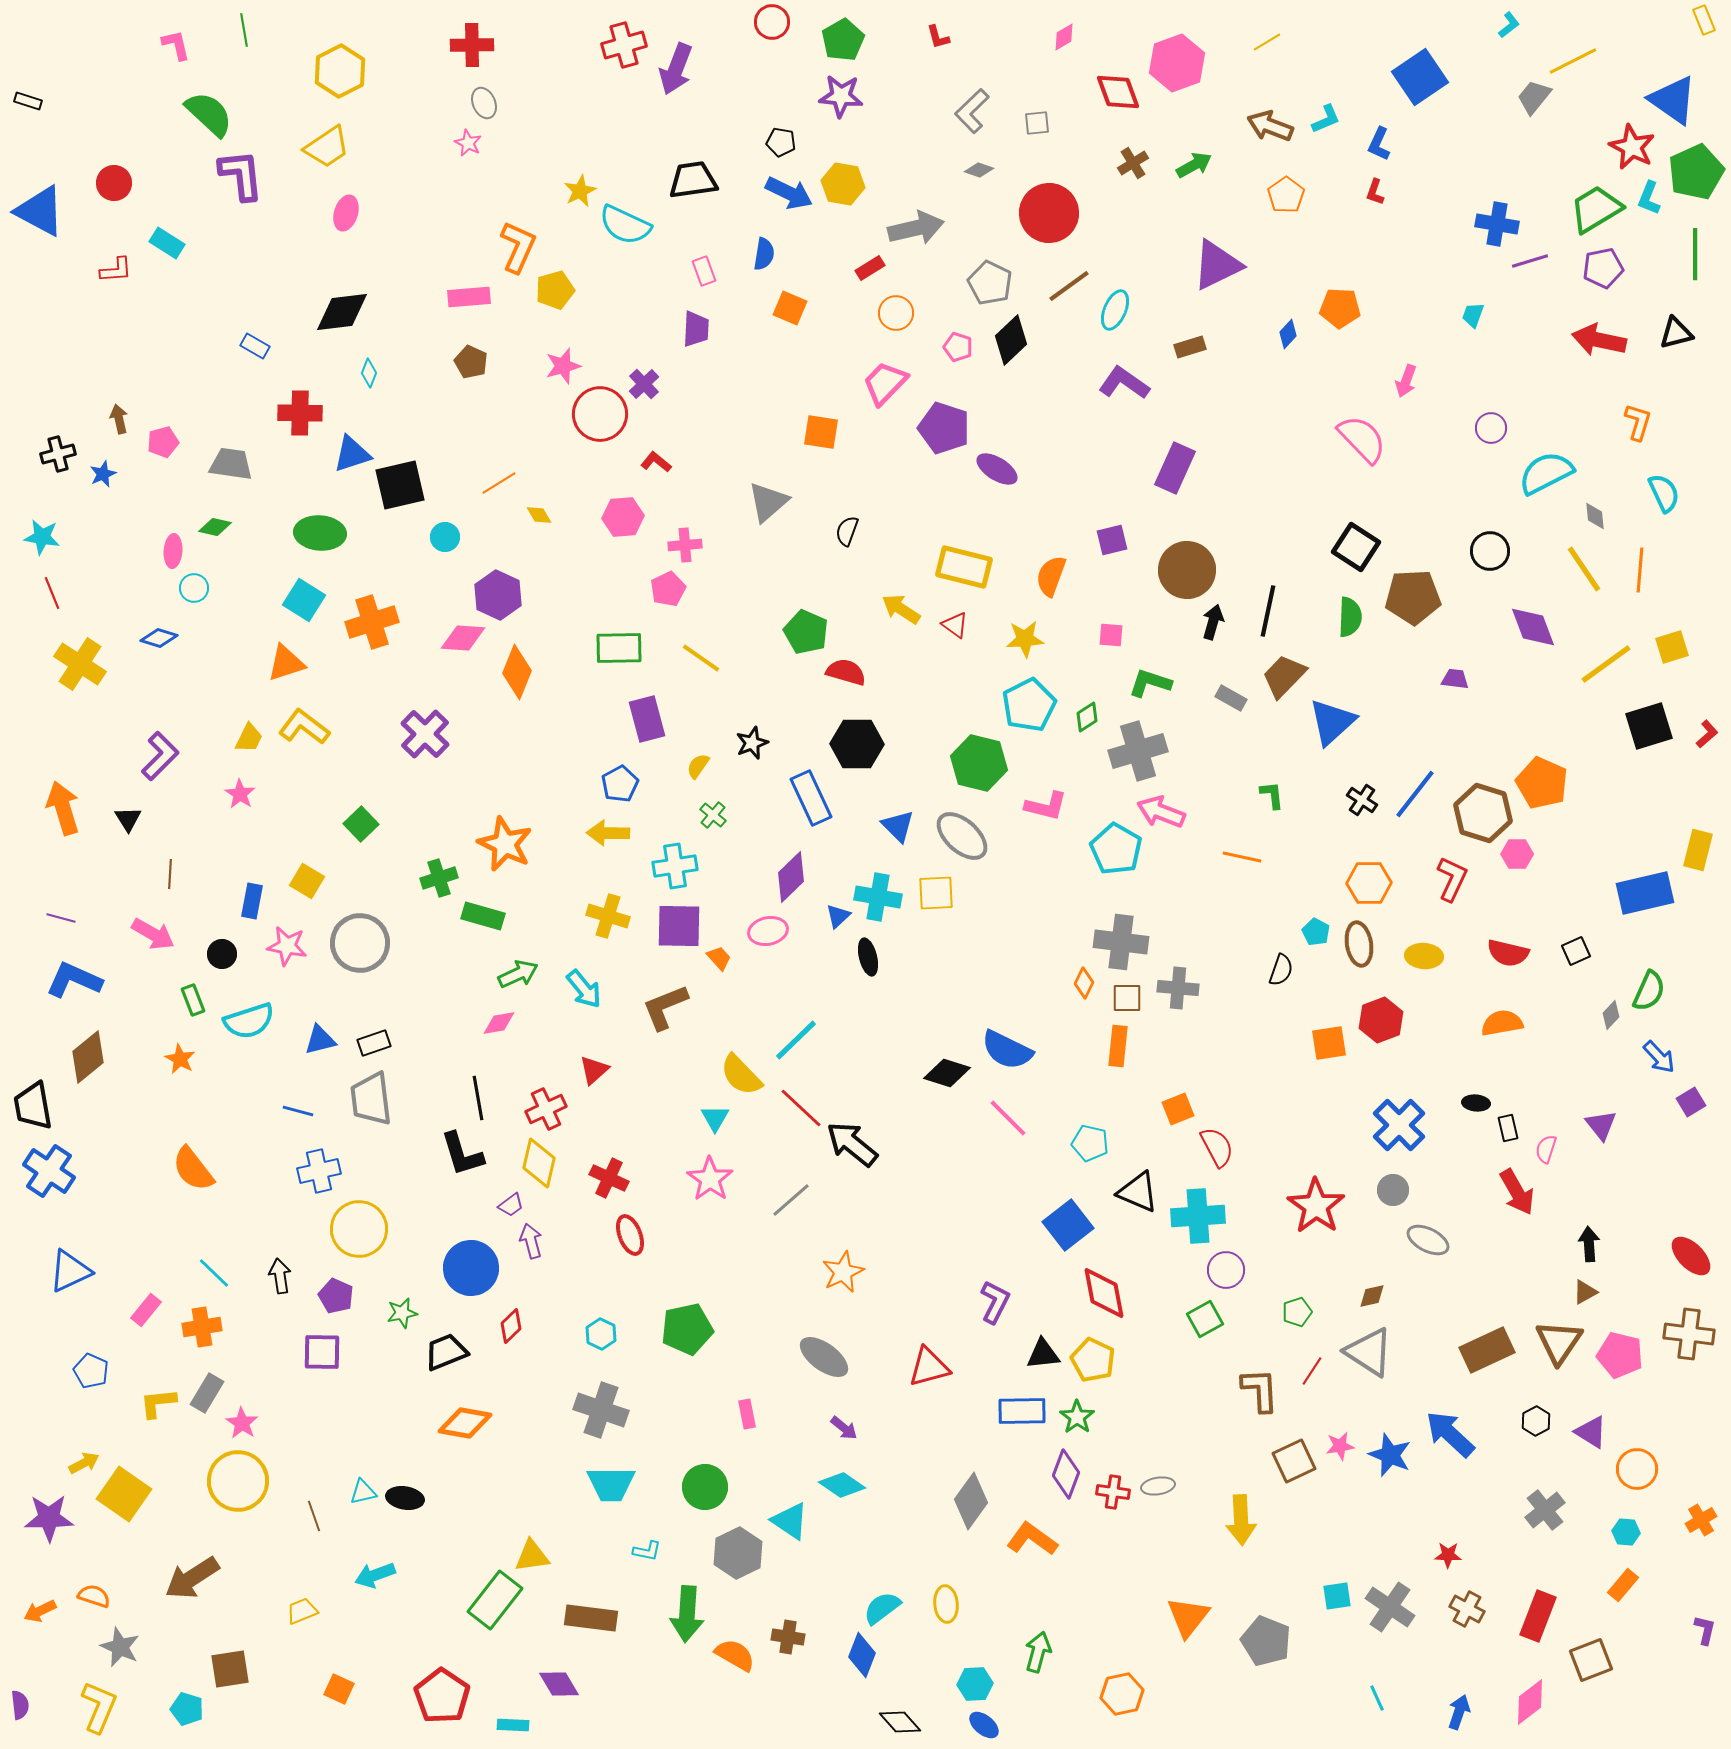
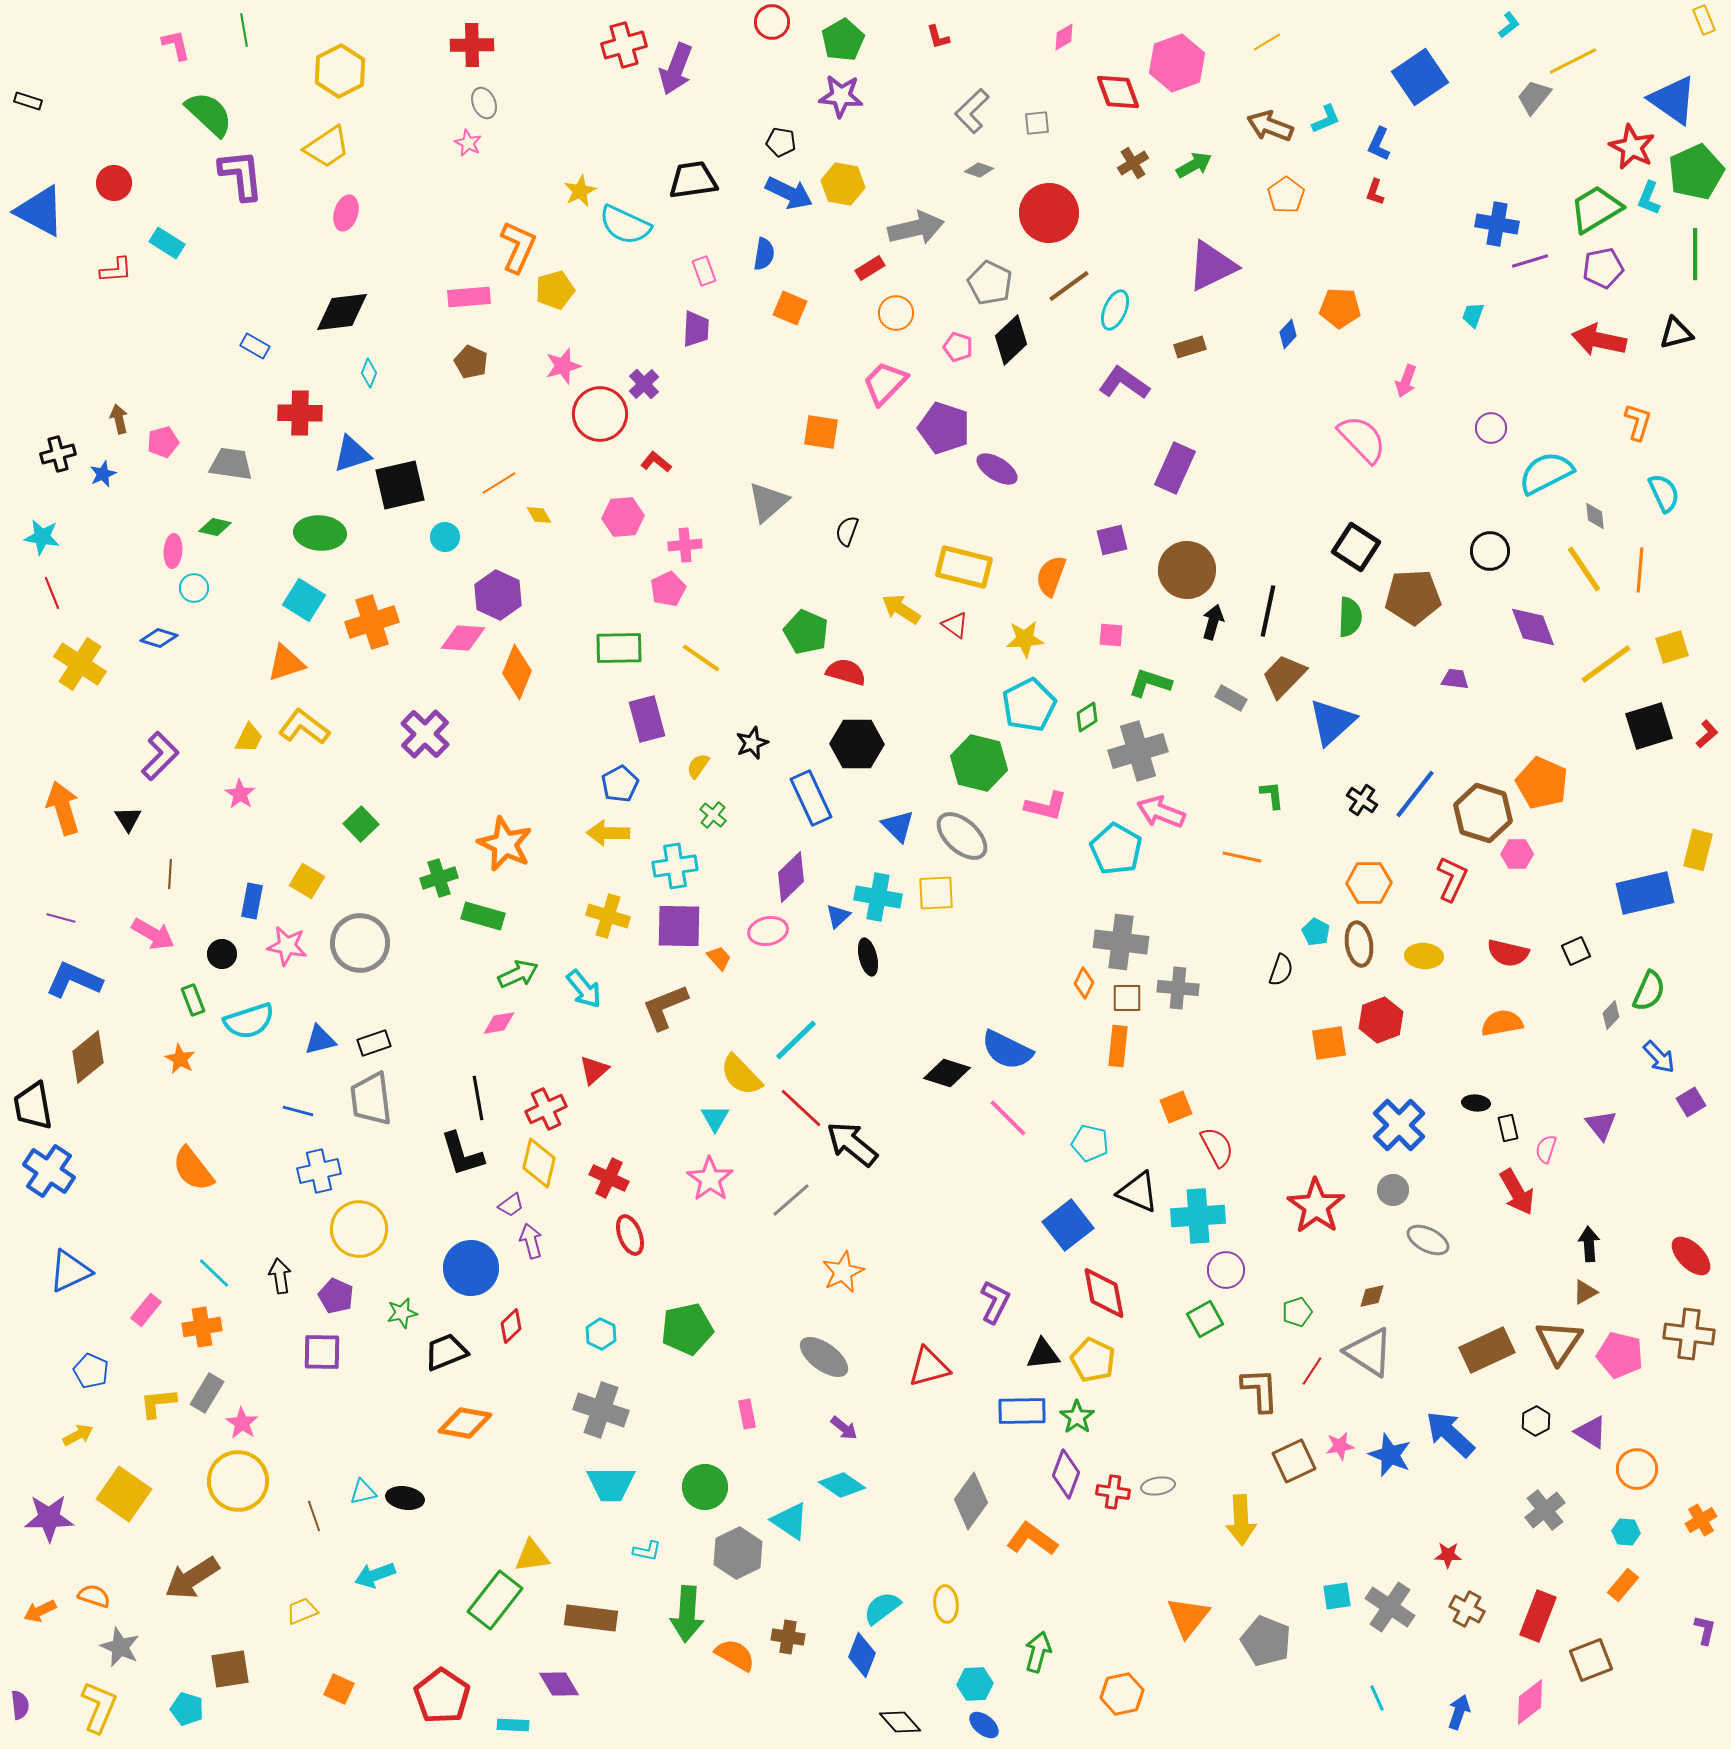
purple triangle at (1217, 265): moved 5 px left, 1 px down
orange square at (1178, 1109): moved 2 px left, 2 px up
yellow arrow at (84, 1463): moved 6 px left, 28 px up
